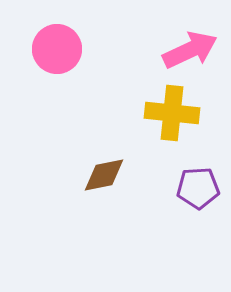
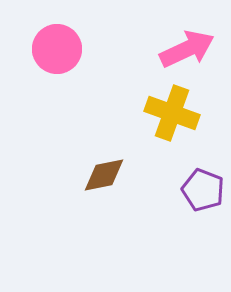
pink arrow: moved 3 px left, 1 px up
yellow cross: rotated 14 degrees clockwise
purple pentagon: moved 5 px right, 2 px down; rotated 24 degrees clockwise
